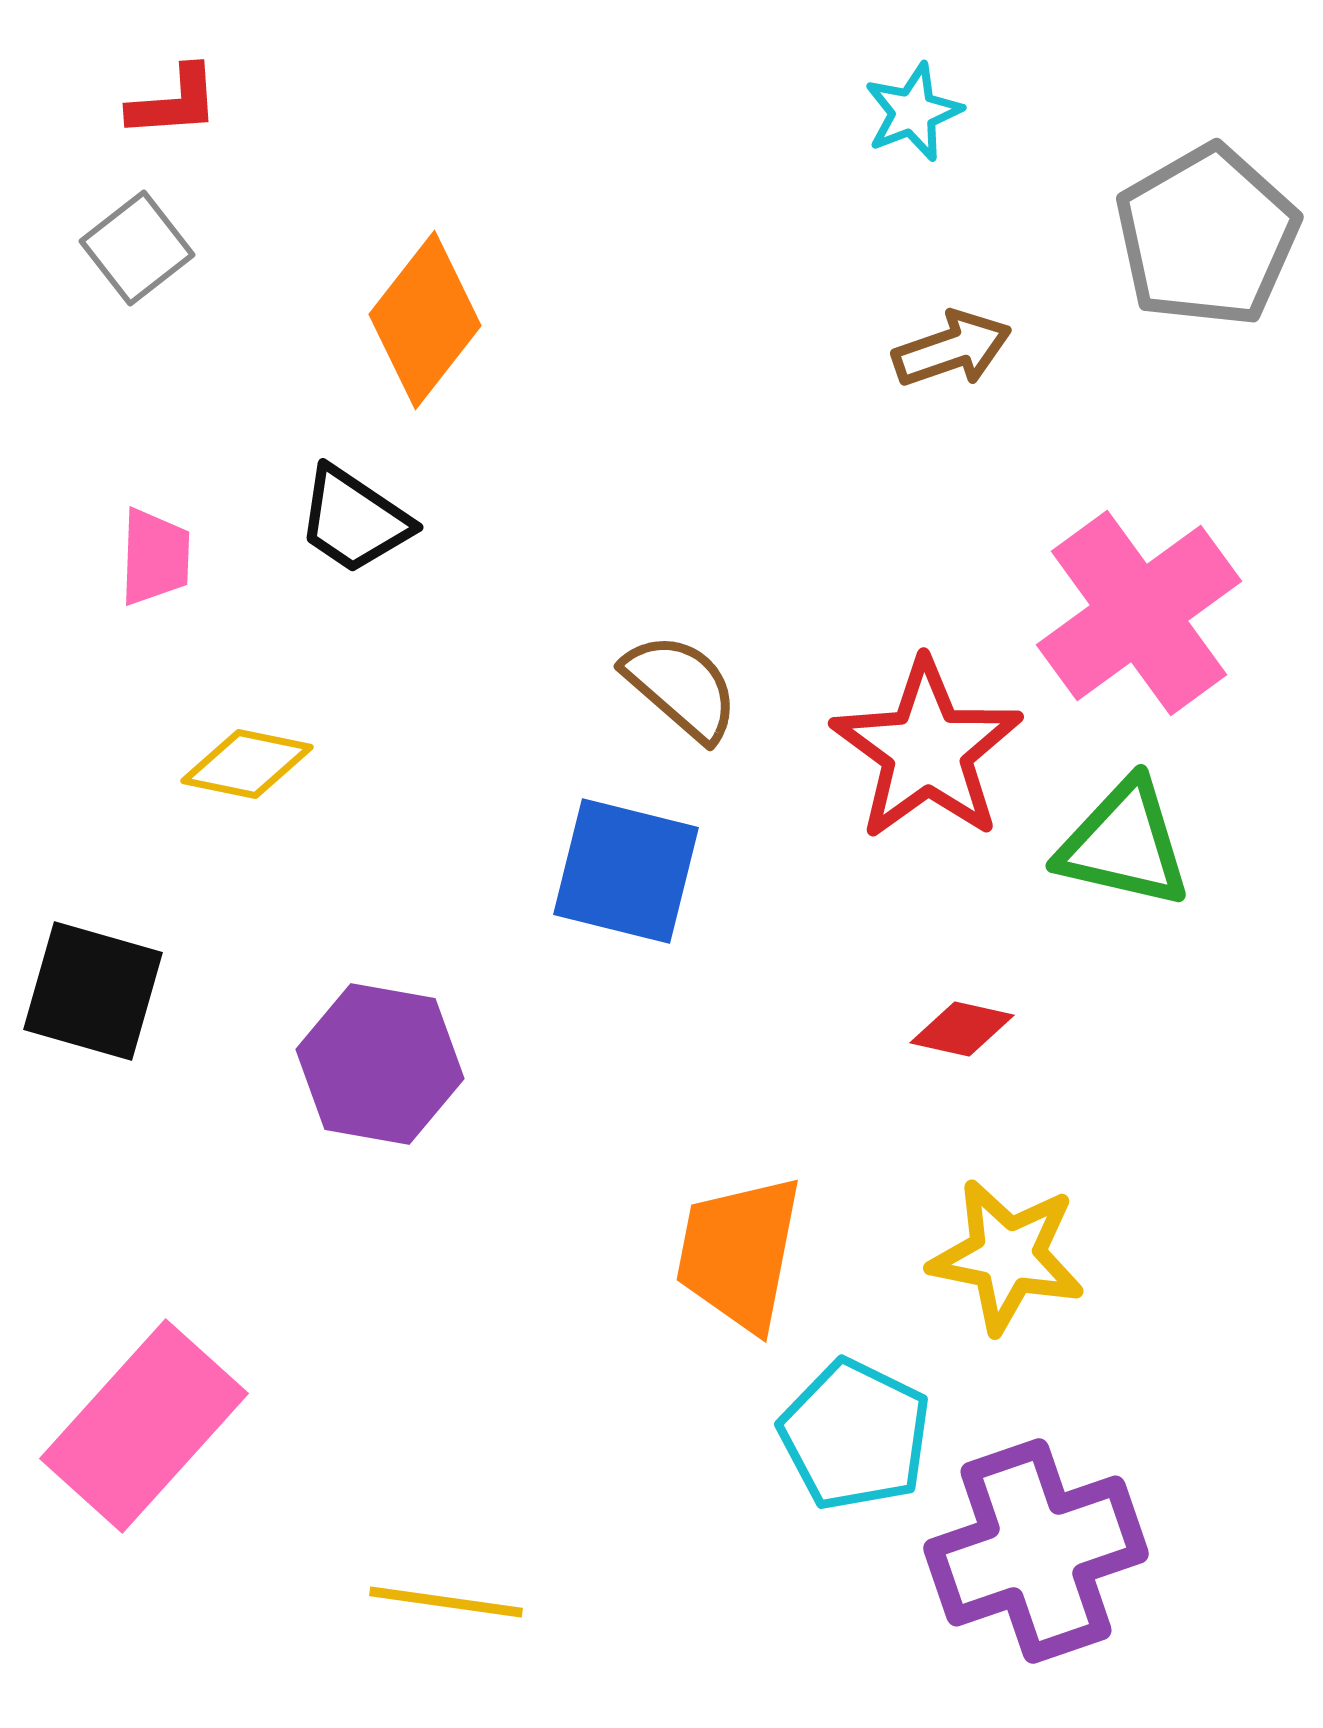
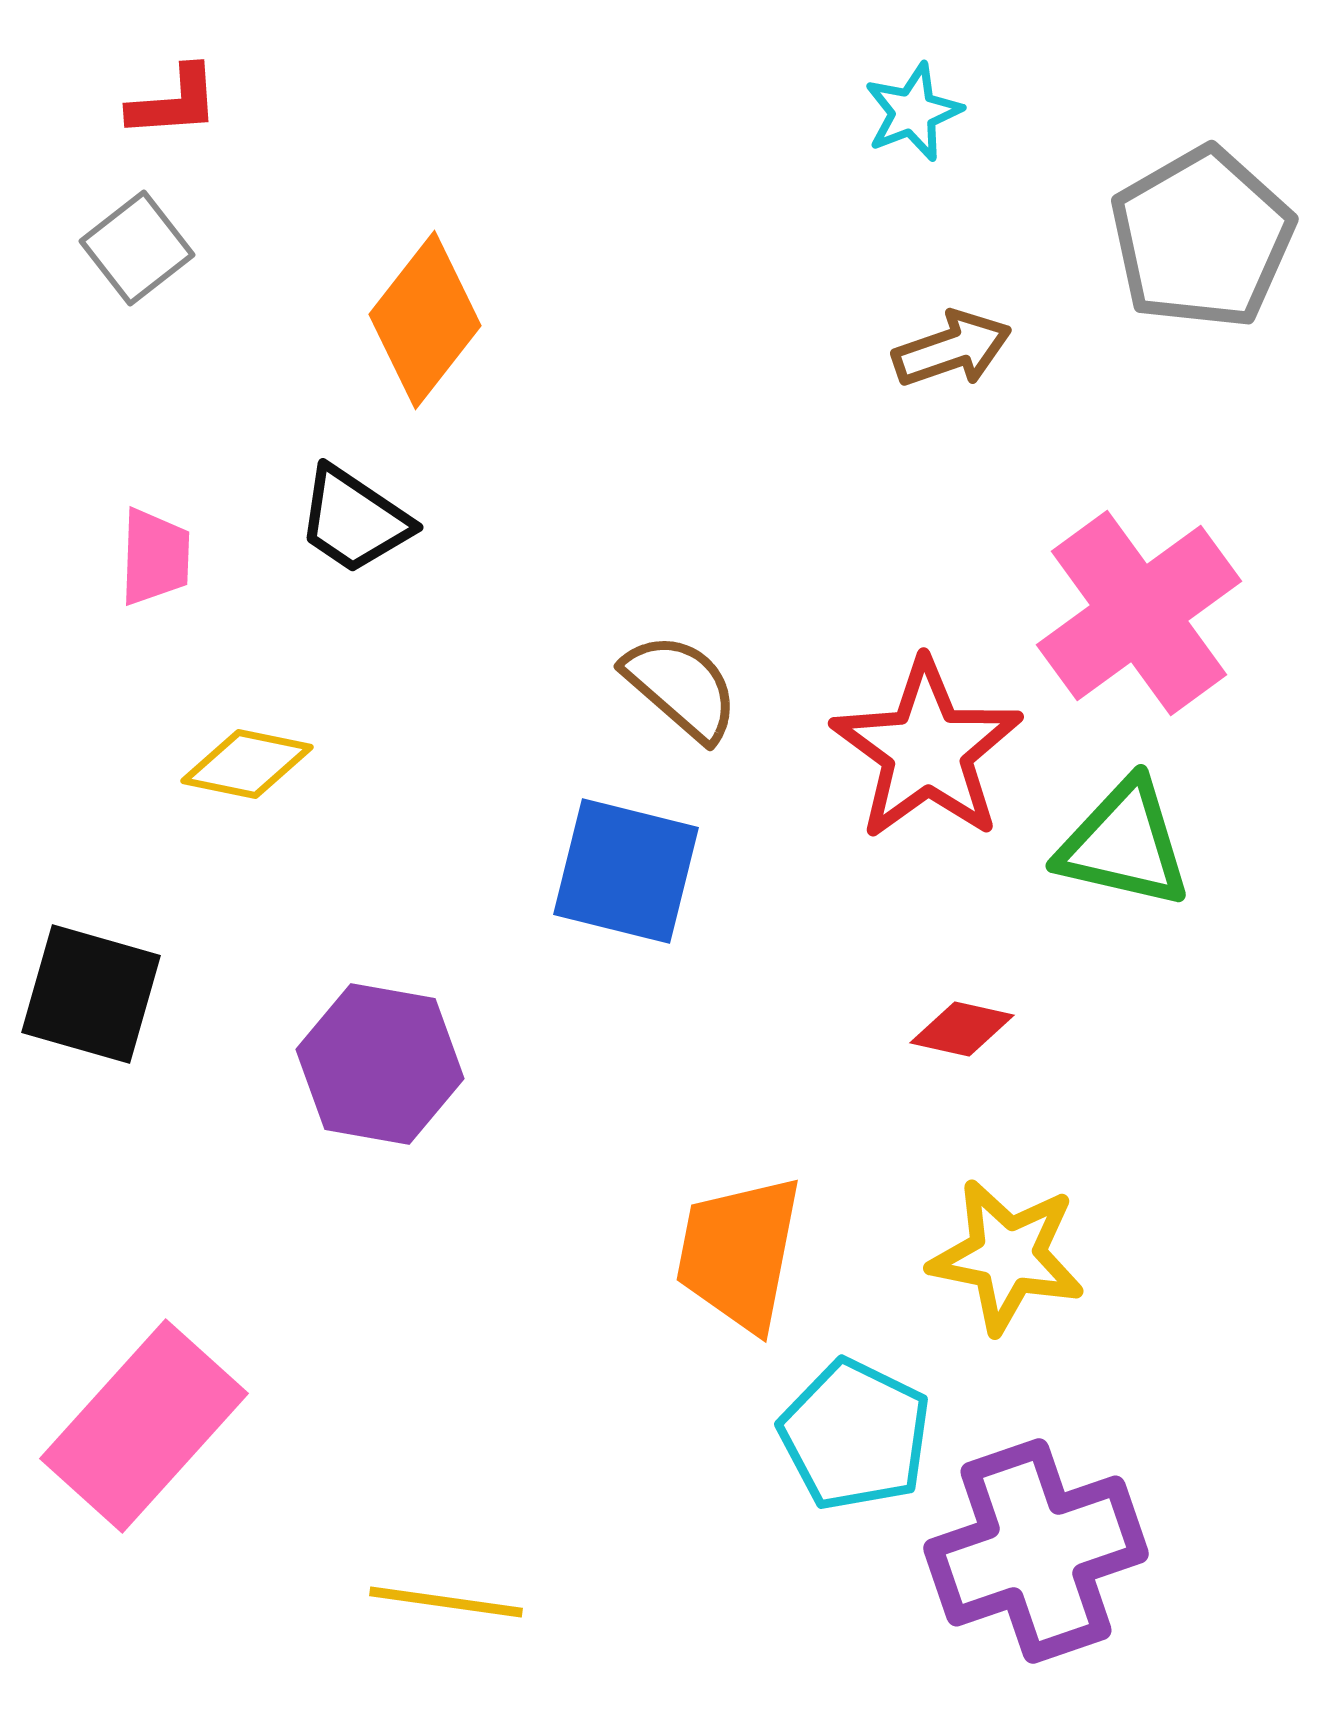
gray pentagon: moved 5 px left, 2 px down
black square: moved 2 px left, 3 px down
